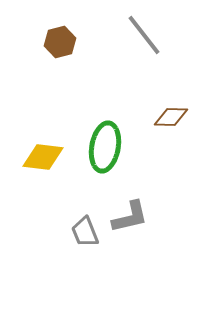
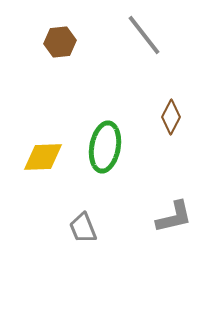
brown hexagon: rotated 8 degrees clockwise
brown diamond: rotated 64 degrees counterclockwise
yellow diamond: rotated 9 degrees counterclockwise
gray L-shape: moved 44 px right
gray trapezoid: moved 2 px left, 4 px up
